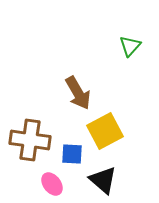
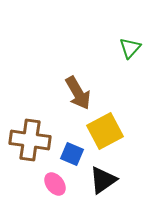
green triangle: moved 2 px down
blue square: rotated 20 degrees clockwise
black triangle: rotated 44 degrees clockwise
pink ellipse: moved 3 px right
